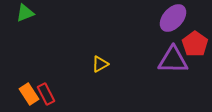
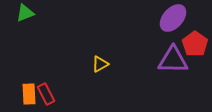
orange rectangle: rotated 30 degrees clockwise
